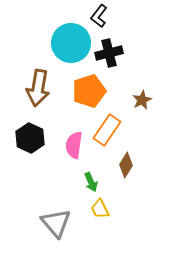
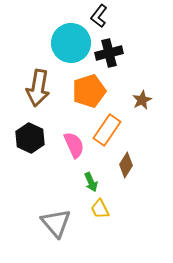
pink semicircle: rotated 148 degrees clockwise
